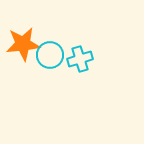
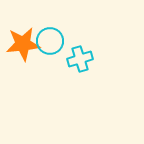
cyan circle: moved 14 px up
